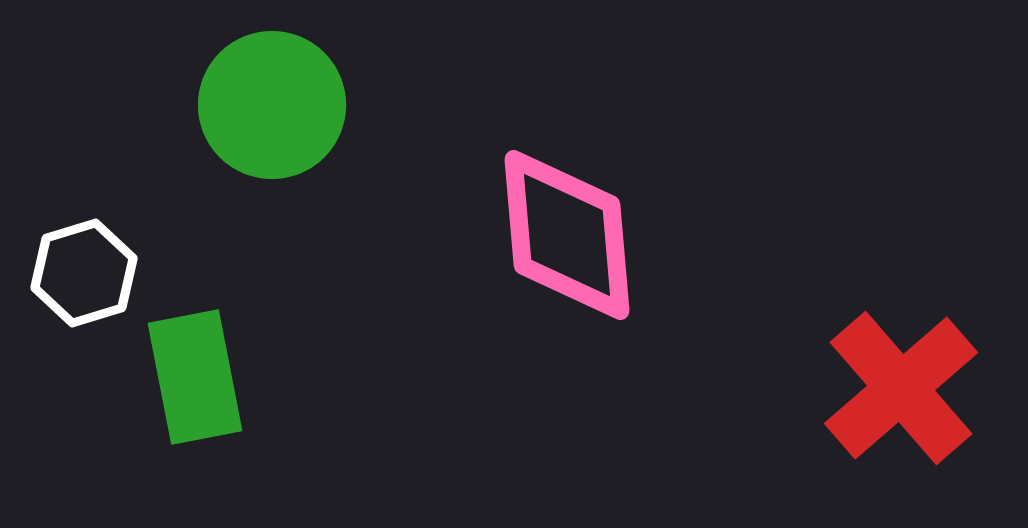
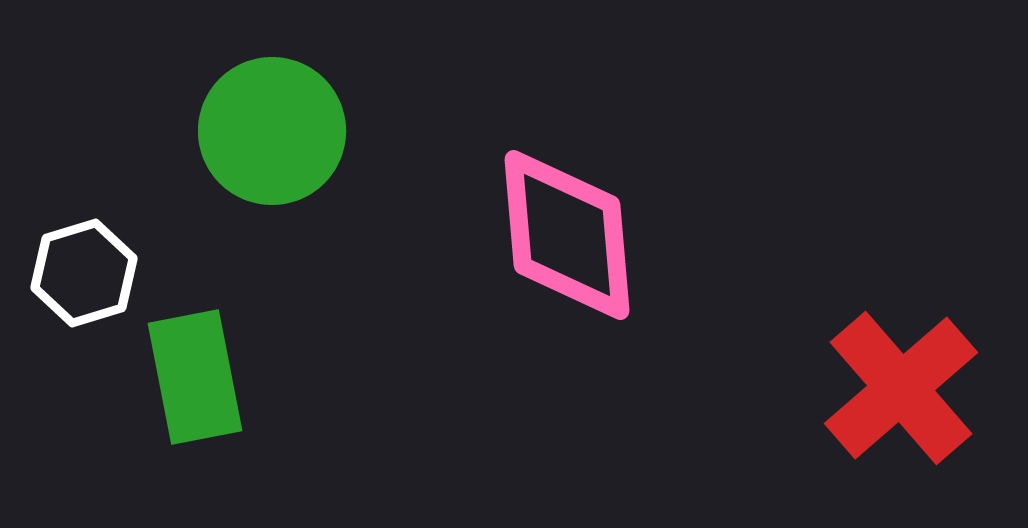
green circle: moved 26 px down
